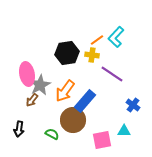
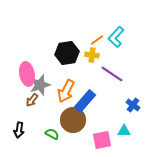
gray star: rotated 10 degrees clockwise
orange arrow: moved 1 px right; rotated 10 degrees counterclockwise
black arrow: moved 1 px down
